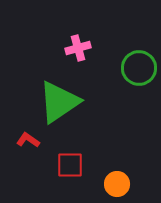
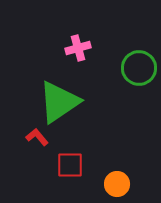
red L-shape: moved 9 px right, 3 px up; rotated 15 degrees clockwise
